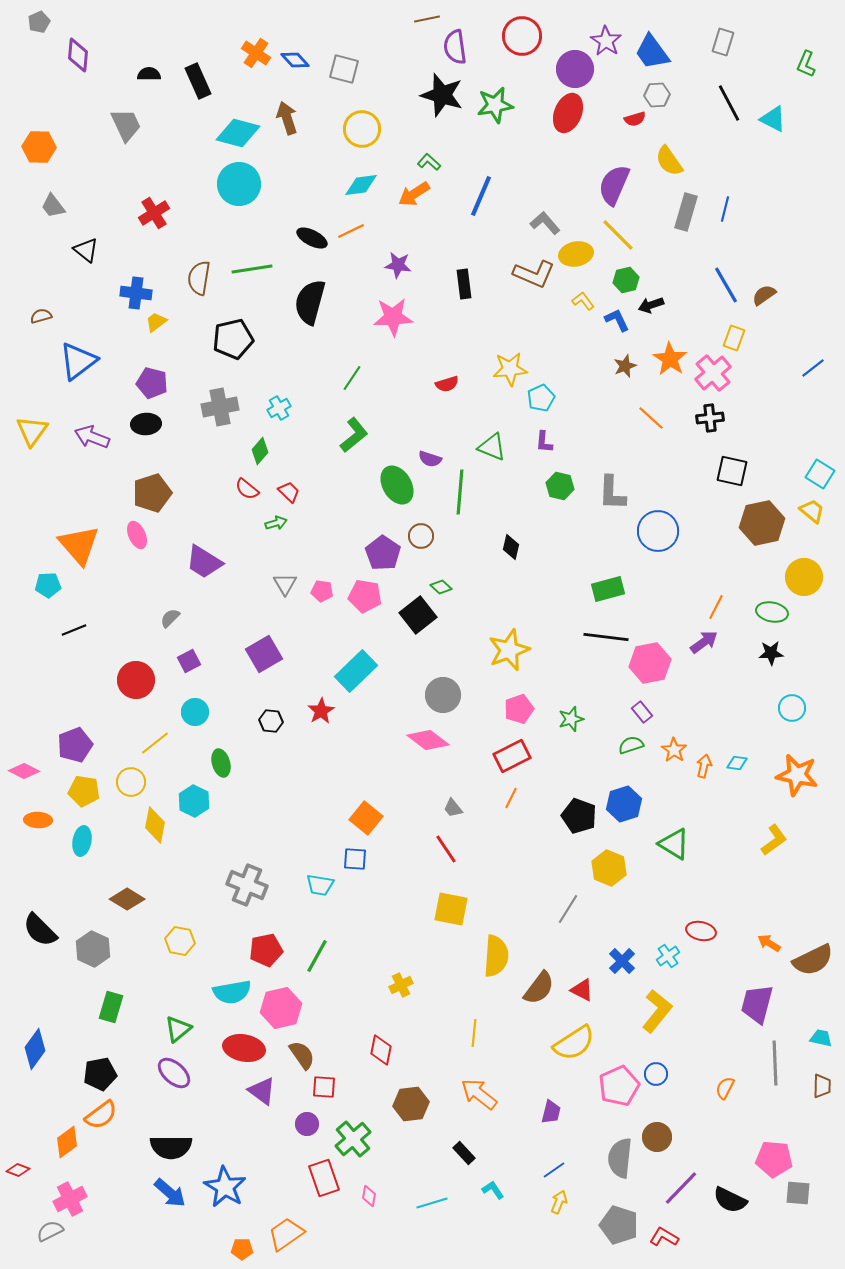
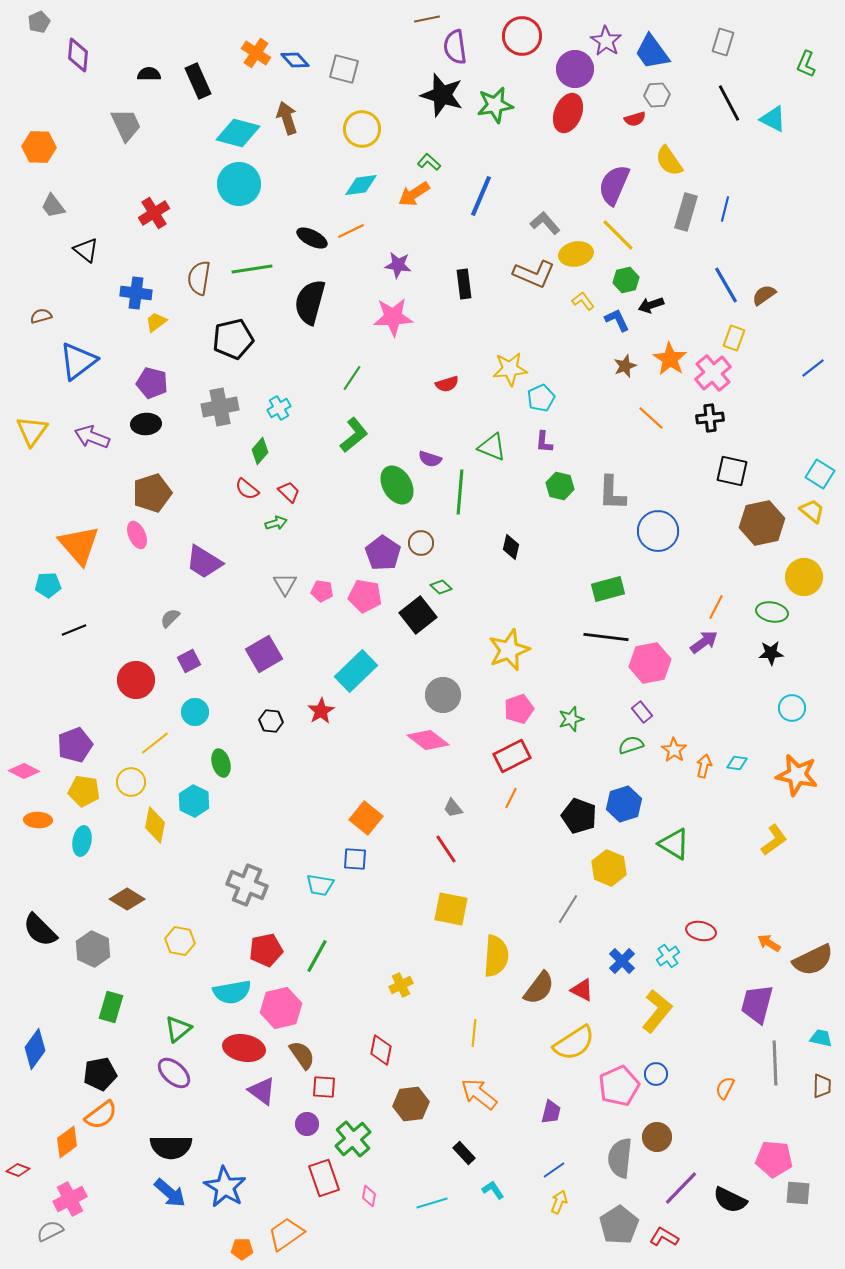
brown circle at (421, 536): moved 7 px down
gray pentagon at (619, 1225): rotated 21 degrees clockwise
